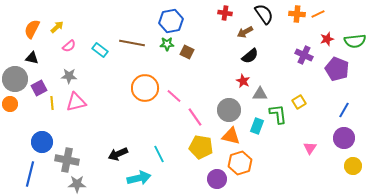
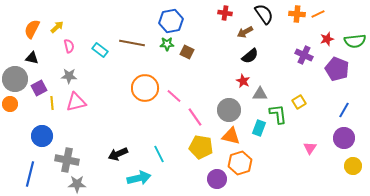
pink semicircle at (69, 46): rotated 64 degrees counterclockwise
cyan rectangle at (257, 126): moved 2 px right, 2 px down
blue circle at (42, 142): moved 6 px up
